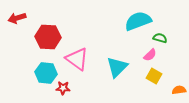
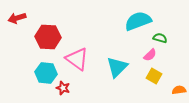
red star: rotated 16 degrees clockwise
